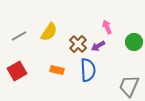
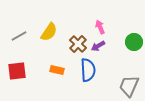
pink arrow: moved 7 px left
red square: rotated 24 degrees clockwise
